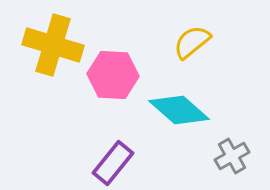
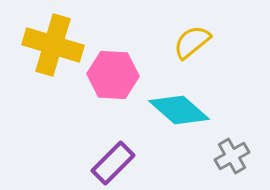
purple rectangle: rotated 6 degrees clockwise
